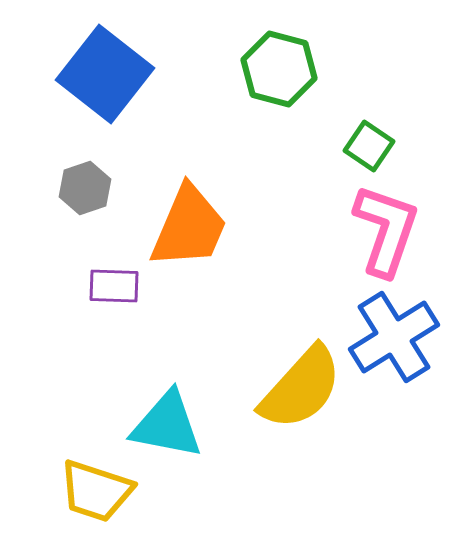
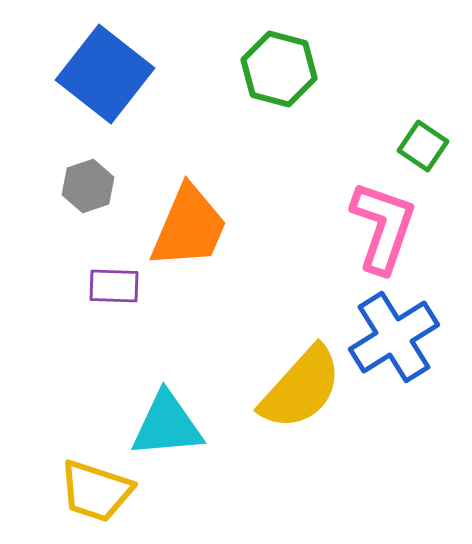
green square: moved 54 px right
gray hexagon: moved 3 px right, 2 px up
pink L-shape: moved 3 px left, 3 px up
cyan triangle: rotated 16 degrees counterclockwise
